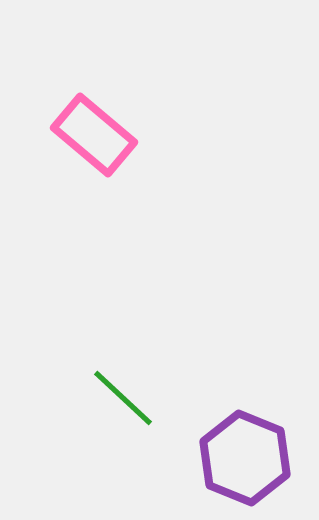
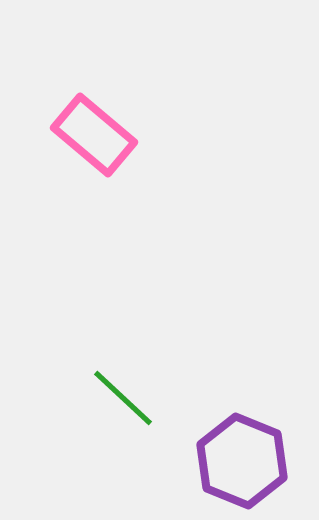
purple hexagon: moved 3 px left, 3 px down
